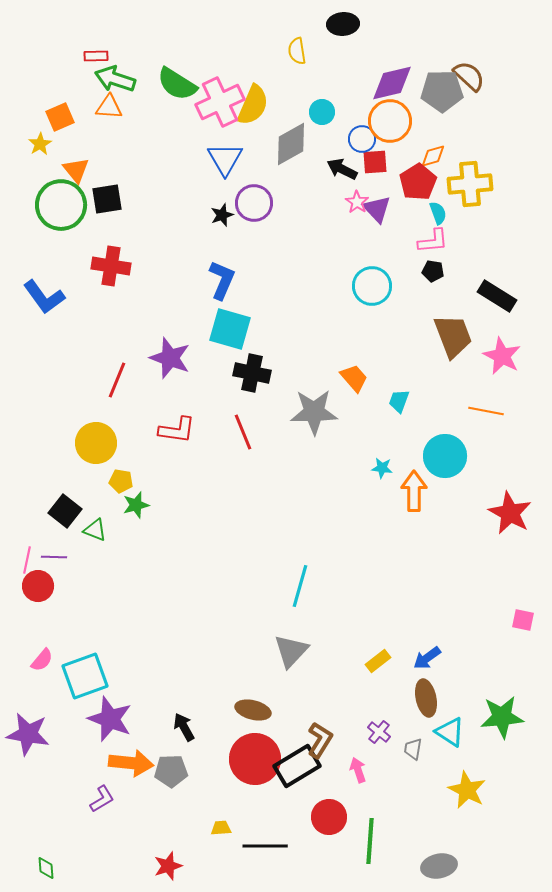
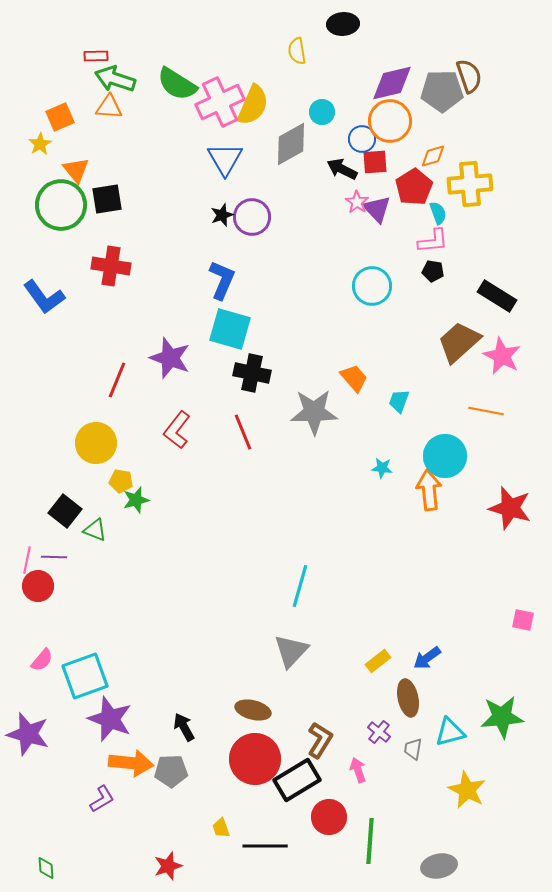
brown semicircle at (469, 76): rotated 28 degrees clockwise
red pentagon at (418, 182): moved 4 px left, 5 px down
purple circle at (254, 203): moved 2 px left, 14 px down
brown trapezoid at (453, 336): moved 6 px right, 6 px down; rotated 111 degrees counterclockwise
red L-shape at (177, 430): rotated 120 degrees clockwise
orange arrow at (414, 491): moved 15 px right, 1 px up; rotated 6 degrees counterclockwise
green star at (136, 505): moved 5 px up
red star at (510, 513): moved 5 px up; rotated 12 degrees counterclockwise
brown ellipse at (426, 698): moved 18 px left
cyan triangle at (450, 732): rotated 48 degrees counterclockwise
purple star at (28, 734): rotated 6 degrees clockwise
black rectangle at (297, 766): moved 14 px down
yellow trapezoid at (221, 828): rotated 105 degrees counterclockwise
